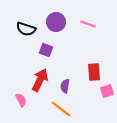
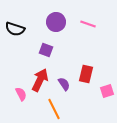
black semicircle: moved 11 px left
red rectangle: moved 8 px left, 2 px down; rotated 18 degrees clockwise
purple semicircle: moved 1 px left, 2 px up; rotated 136 degrees clockwise
pink semicircle: moved 6 px up
orange line: moved 7 px left; rotated 25 degrees clockwise
